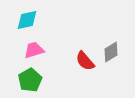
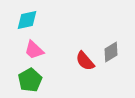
pink trapezoid: rotated 120 degrees counterclockwise
